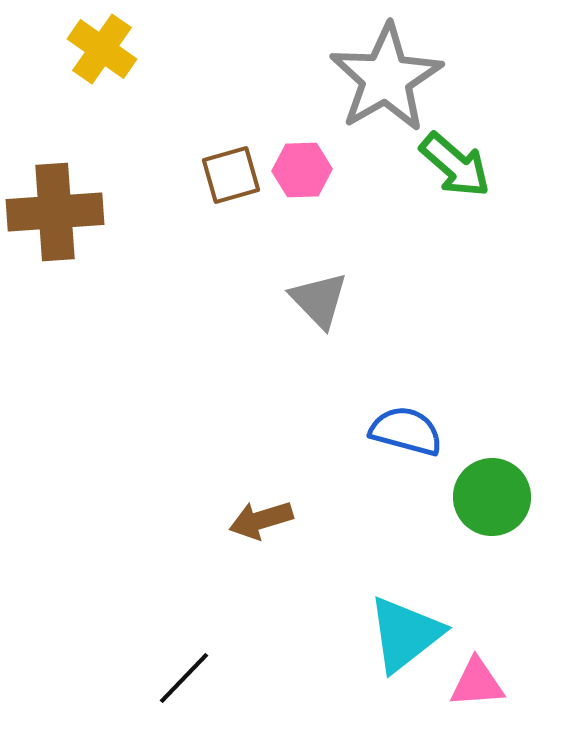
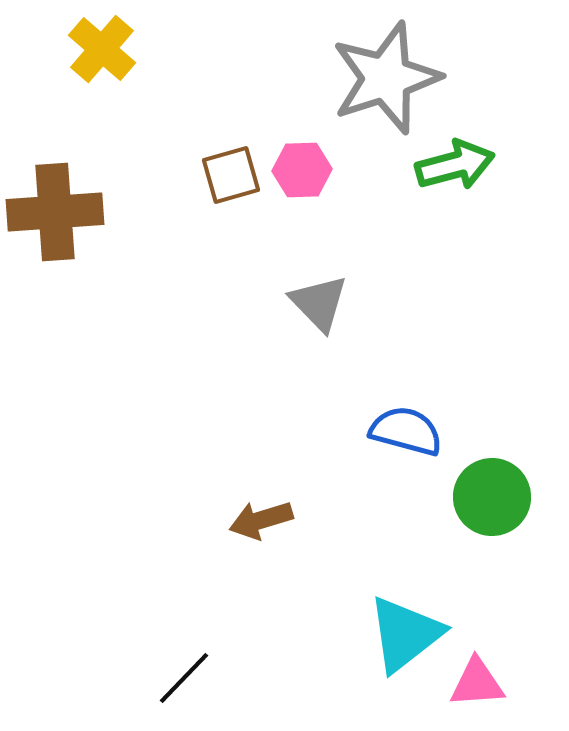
yellow cross: rotated 6 degrees clockwise
gray star: rotated 12 degrees clockwise
green arrow: rotated 56 degrees counterclockwise
gray triangle: moved 3 px down
